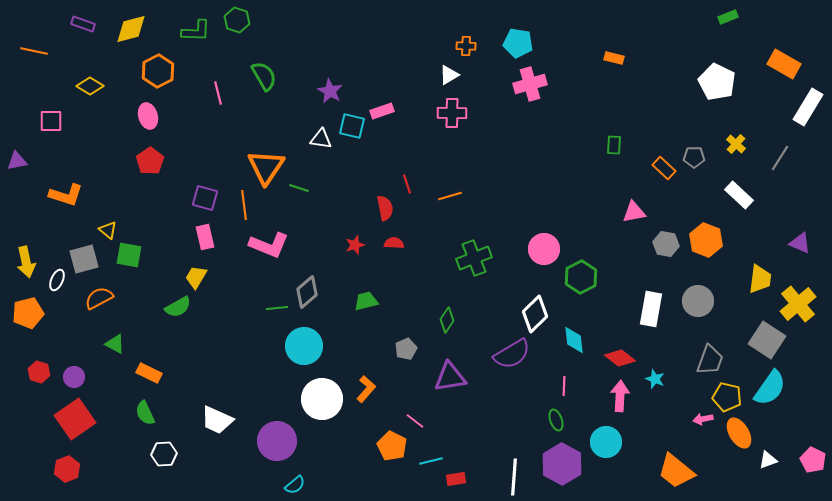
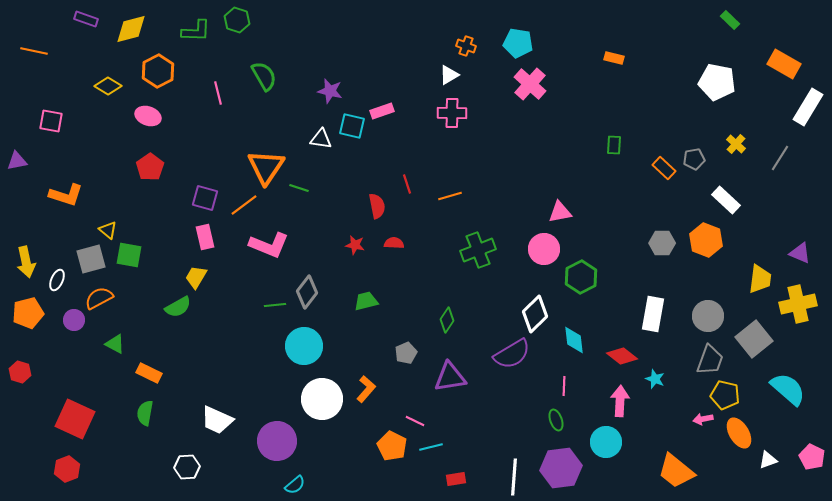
green rectangle at (728, 17): moved 2 px right, 3 px down; rotated 66 degrees clockwise
purple rectangle at (83, 24): moved 3 px right, 5 px up
orange cross at (466, 46): rotated 18 degrees clockwise
white pentagon at (717, 82): rotated 15 degrees counterclockwise
pink cross at (530, 84): rotated 32 degrees counterclockwise
yellow diamond at (90, 86): moved 18 px right
purple star at (330, 91): rotated 15 degrees counterclockwise
pink ellipse at (148, 116): rotated 55 degrees counterclockwise
pink square at (51, 121): rotated 10 degrees clockwise
gray pentagon at (694, 157): moved 2 px down; rotated 10 degrees counterclockwise
red pentagon at (150, 161): moved 6 px down
white rectangle at (739, 195): moved 13 px left, 5 px down
orange line at (244, 205): rotated 60 degrees clockwise
red semicircle at (385, 208): moved 8 px left, 2 px up
pink triangle at (634, 212): moved 74 px left
purple triangle at (800, 243): moved 10 px down
gray hexagon at (666, 244): moved 4 px left, 1 px up; rotated 10 degrees counterclockwise
red star at (355, 245): rotated 30 degrees clockwise
green cross at (474, 258): moved 4 px right, 8 px up
gray square at (84, 259): moved 7 px right
gray diamond at (307, 292): rotated 12 degrees counterclockwise
gray circle at (698, 301): moved 10 px right, 15 px down
yellow cross at (798, 304): rotated 27 degrees clockwise
green line at (277, 308): moved 2 px left, 3 px up
white rectangle at (651, 309): moved 2 px right, 5 px down
gray square at (767, 340): moved 13 px left, 1 px up; rotated 18 degrees clockwise
gray pentagon at (406, 349): moved 4 px down
red diamond at (620, 358): moved 2 px right, 2 px up
red hexagon at (39, 372): moved 19 px left
purple circle at (74, 377): moved 57 px up
cyan semicircle at (770, 388): moved 18 px right, 1 px down; rotated 84 degrees counterclockwise
pink arrow at (620, 396): moved 5 px down
yellow pentagon at (727, 397): moved 2 px left, 2 px up
green semicircle at (145, 413): rotated 35 degrees clockwise
red square at (75, 419): rotated 30 degrees counterclockwise
pink line at (415, 421): rotated 12 degrees counterclockwise
white hexagon at (164, 454): moved 23 px right, 13 px down
pink pentagon at (813, 460): moved 1 px left, 3 px up
cyan line at (431, 461): moved 14 px up
purple hexagon at (562, 464): moved 1 px left, 4 px down; rotated 24 degrees clockwise
